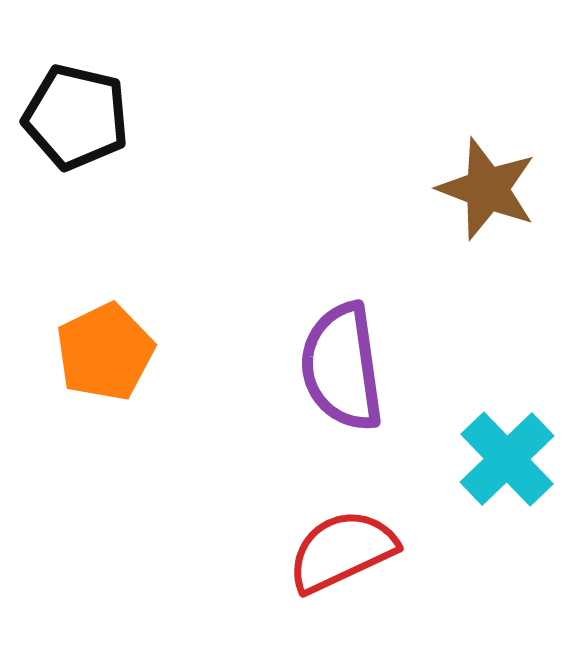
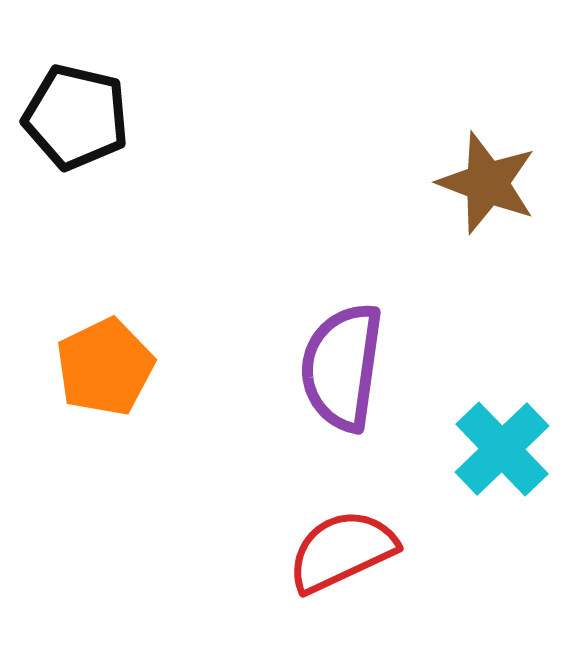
brown star: moved 6 px up
orange pentagon: moved 15 px down
purple semicircle: rotated 16 degrees clockwise
cyan cross: moved 5 px left, 10 px up
